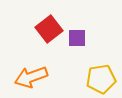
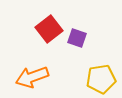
purple square: rotated 18 degrees clockwise
orange arrow: moved 1 px right
